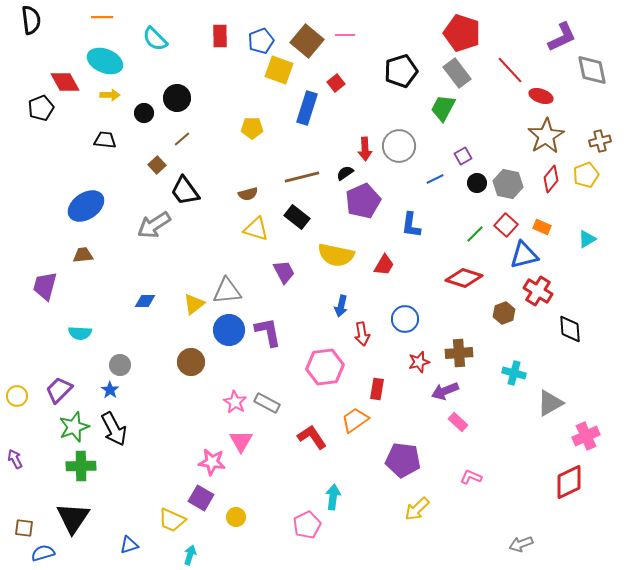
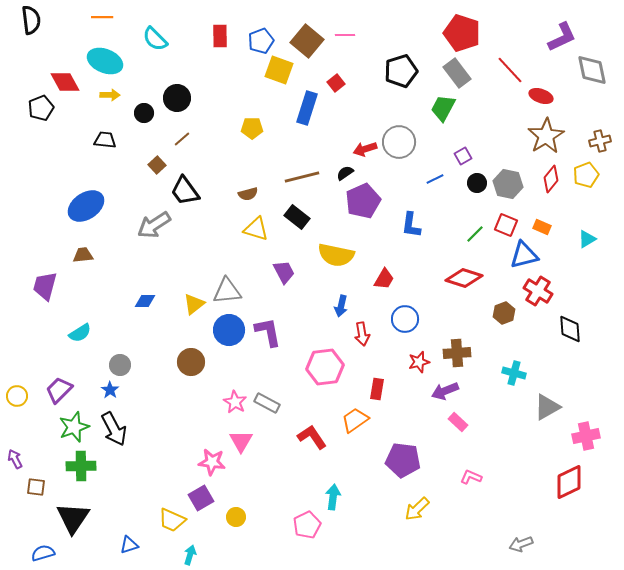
gray circle at (399, 146): moved 4 px up
red arrow at (365, 149): rotated 75 degrees clockwise
red square at (506, 225): rotated 20 degrees counterclockwise
red trapezoid at (384, 265): moved 14 px down
cyan semicircle at (80, 333): rotated 35 degrees counterclockwise
brown cross at (459, 353): moved 2 px left
gray triangle at (550, 403): moved 3 px left, 4 px down
pink cross at (586, 436): rotated 12 degrees clockwise
purple square at (201, 498): rotated 30 degrees clockwise
brown square at (24, 528): moved 12 px right, 41 px up
